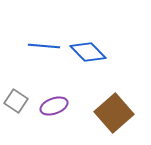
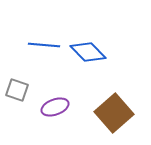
blue line: moved 1 px up
gray square: moved 1 px right, 11 px up; rotated 15 degrees counterclockwise
purple ellipse: moved 1 px right, 1 px down
